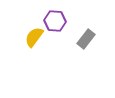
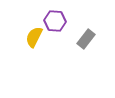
yellow semicircle: rotated 10 degrees counterclockwise
